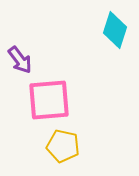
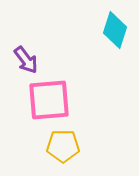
purple arrow: moved 6 px right
yellow pentagon: rotated 12 degrees counterclockwise
